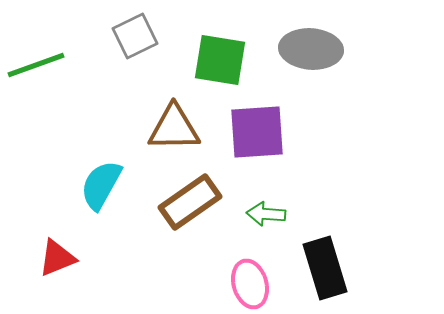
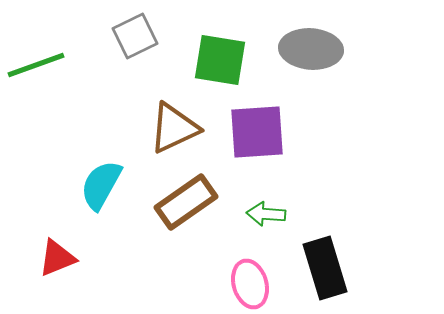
brown triangle: rotated 24 degrees counterclockwise
brown rectangle: moved 4 px left
